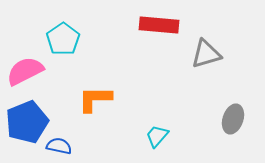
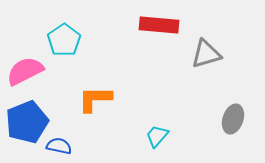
cyan pentagon: moved 1 px right, 1 px down
